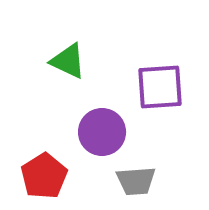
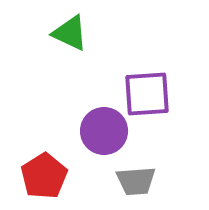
green triangle: moved 2 px right, 28 px up
purple square: moved 13 px left, 7 px down
purple circle: moved 2 px right, 1 px up
